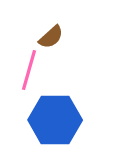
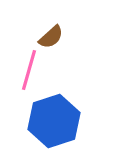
blue hexagon: moved 1 px left, 1 px down; rotated 18 degrees counterclockwise
